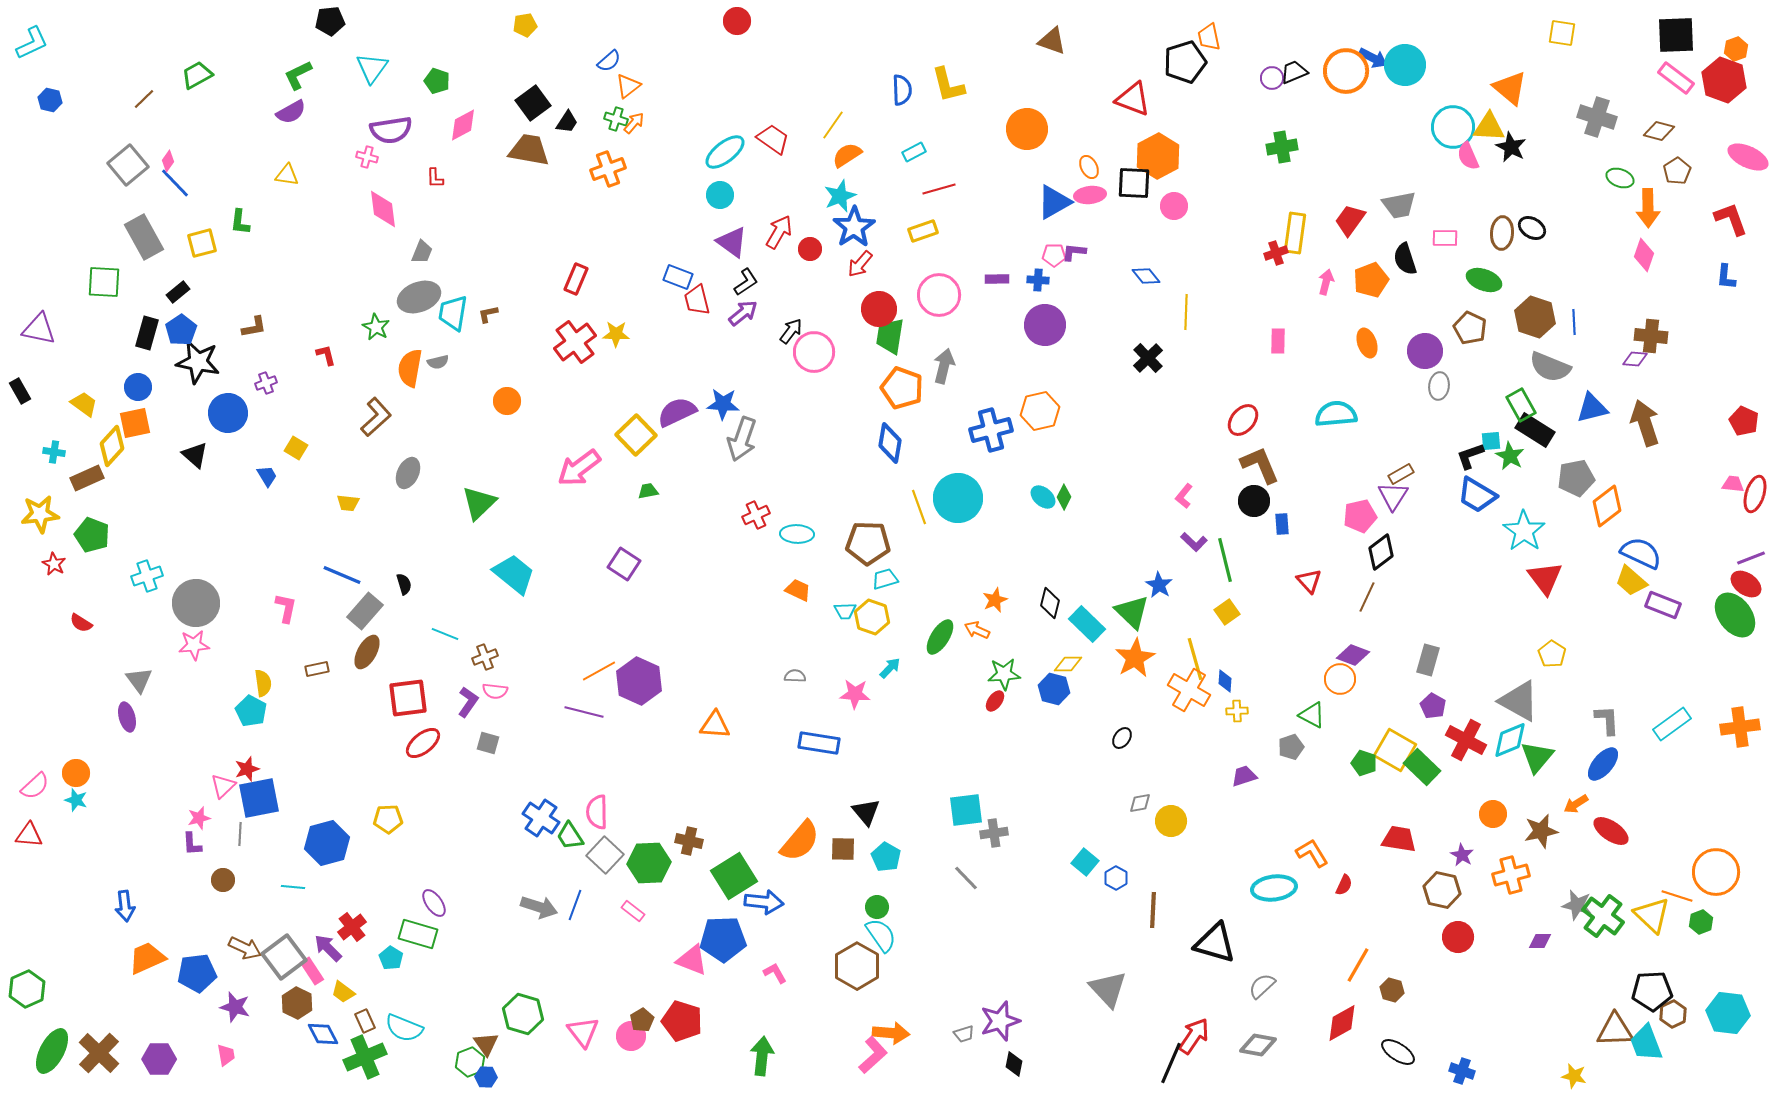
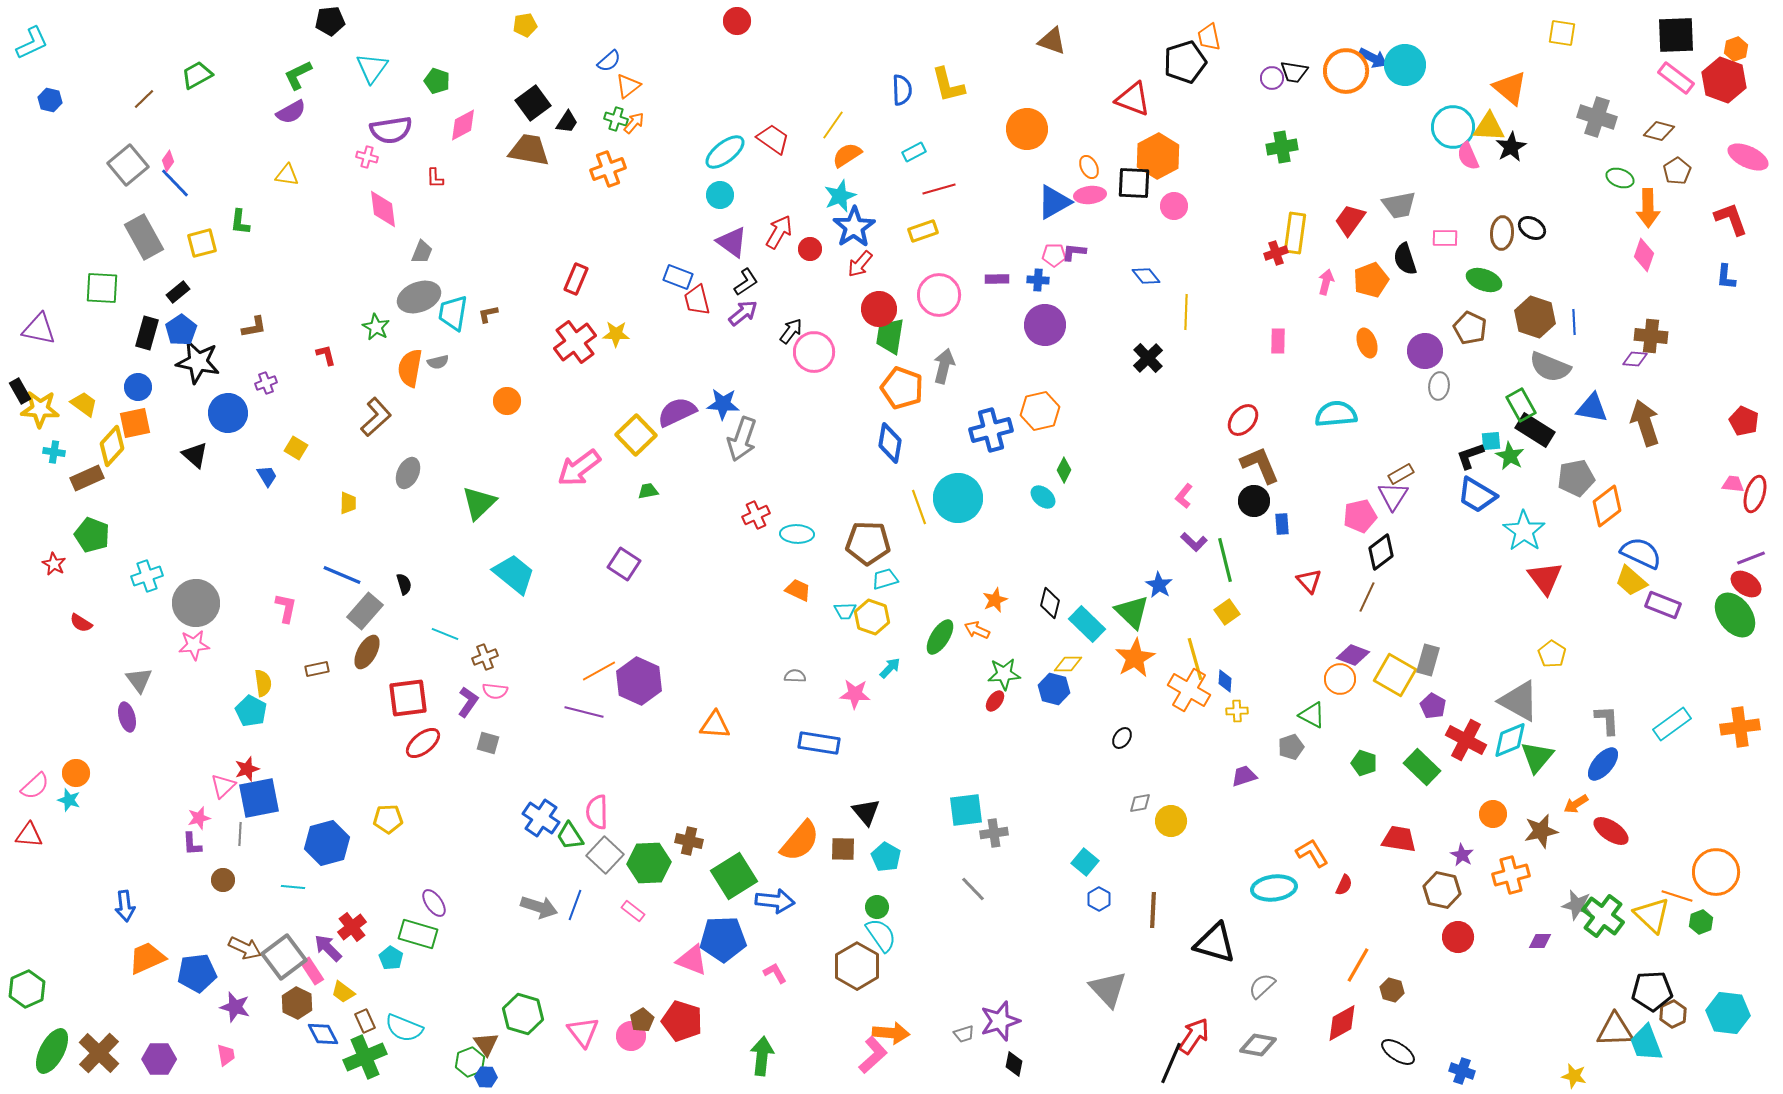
black trapezoid at (1294, 72): rotated 148 degrees counterclockwise
black star at (1511, 147): rotated 16 degrees clockwise
green square at (104, 282): moved 2 px left, 6 px down
blue triangle at (1592, 408): rotated 24 degrees clockwise
green diamond at (1064, 497): moved 27 px up
yellow trapezoid at (348, 503): rotated 95 degrees counterclockwise
yellow star at (40, 514): moved 105 px up; rotated 9 degrees clockwise
yellow square at (1395, 750): moved 75 px up
cyan star at (76, 800): moved 7 px left
gray line at (966, 878): moved 7 px right, 11 px down
blue hexagon at (1116, 878): moved 17 px left, 21 px down
blue arrow at (764, 902): moved 11 px right, 1 px up
